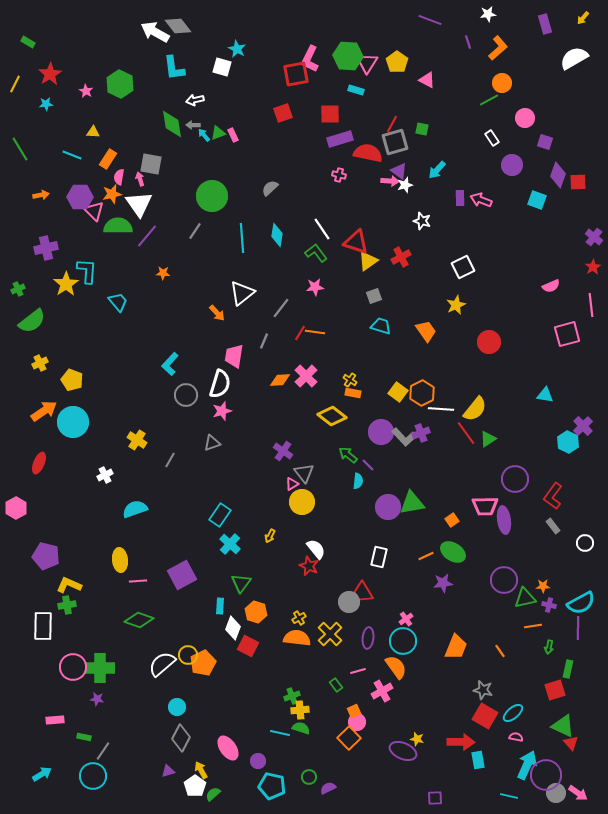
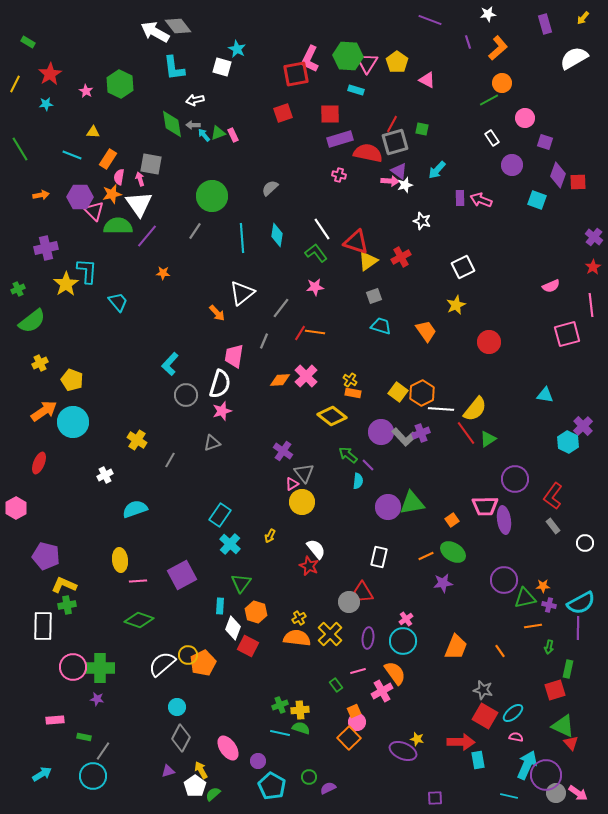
yellow L-shape at (69, 585): moved 5 px left
orange semicircle at (396, 667): moved 1 px left, 6 px down
green cross at (292, 696): moved 12 px left, 9 px down
cyan pentagon at (272, 786): rotated 16 degrees clockwise
